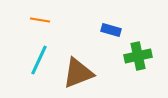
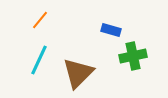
orange line: rotated 60 degrees counterclockwise
green cross: moved 5 px left
brown triangle: rotated 24 degrees counterclockwise
